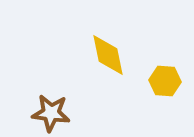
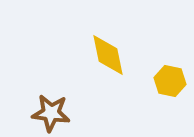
yellow hexagon: moved 5 px right; rotated 8 degrees clockwise
